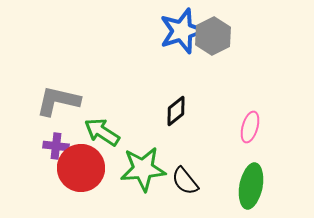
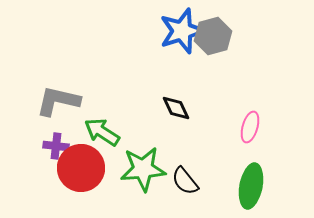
gray hexagon: rotated 12 degrees clockwise
black diamond: moved 3 px up; rotated 76 degrees counterclockwise
